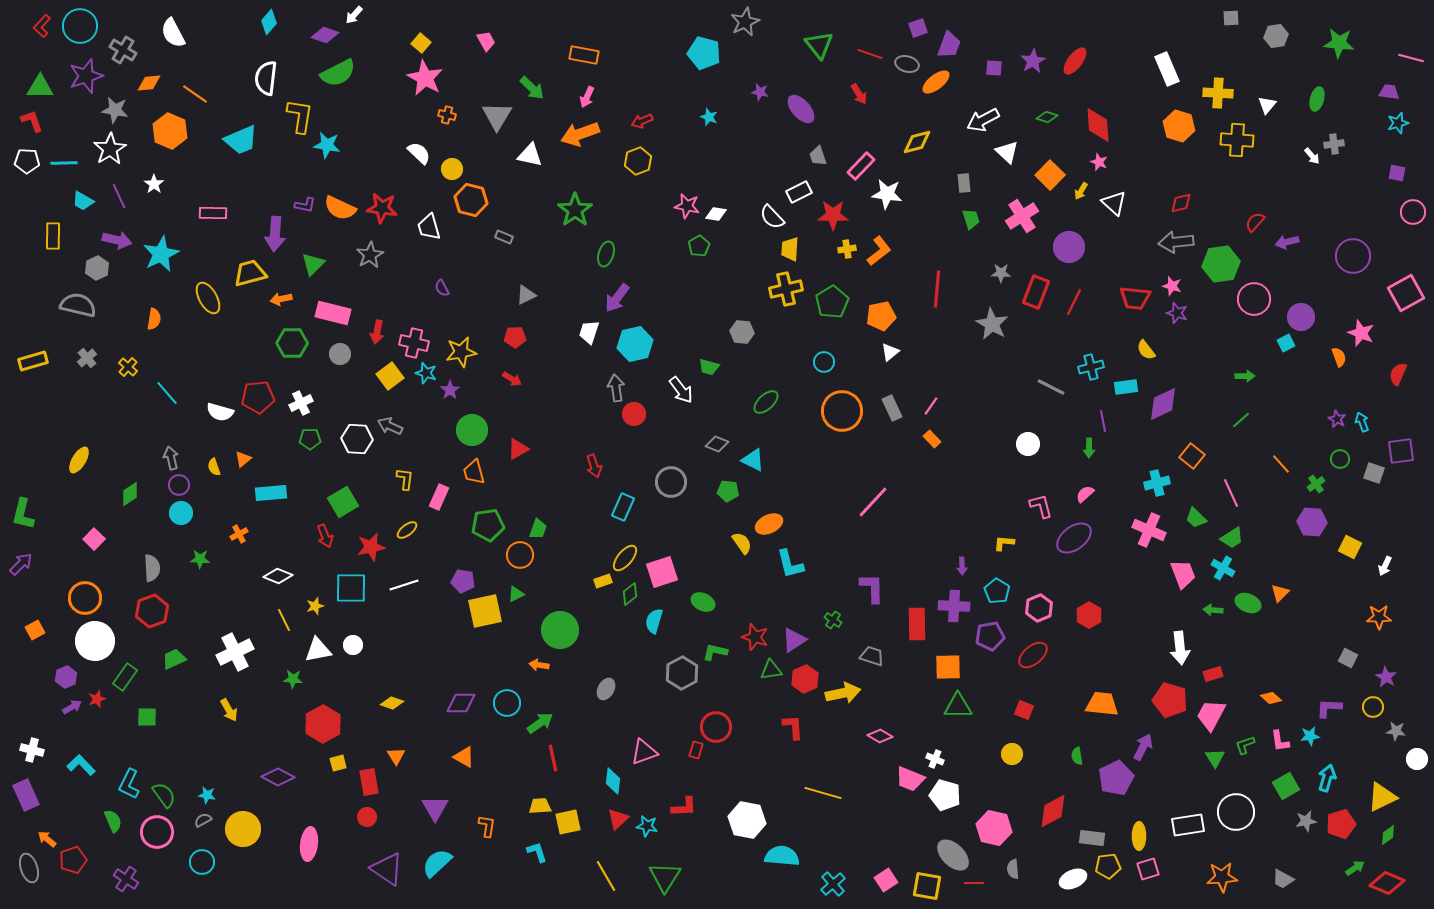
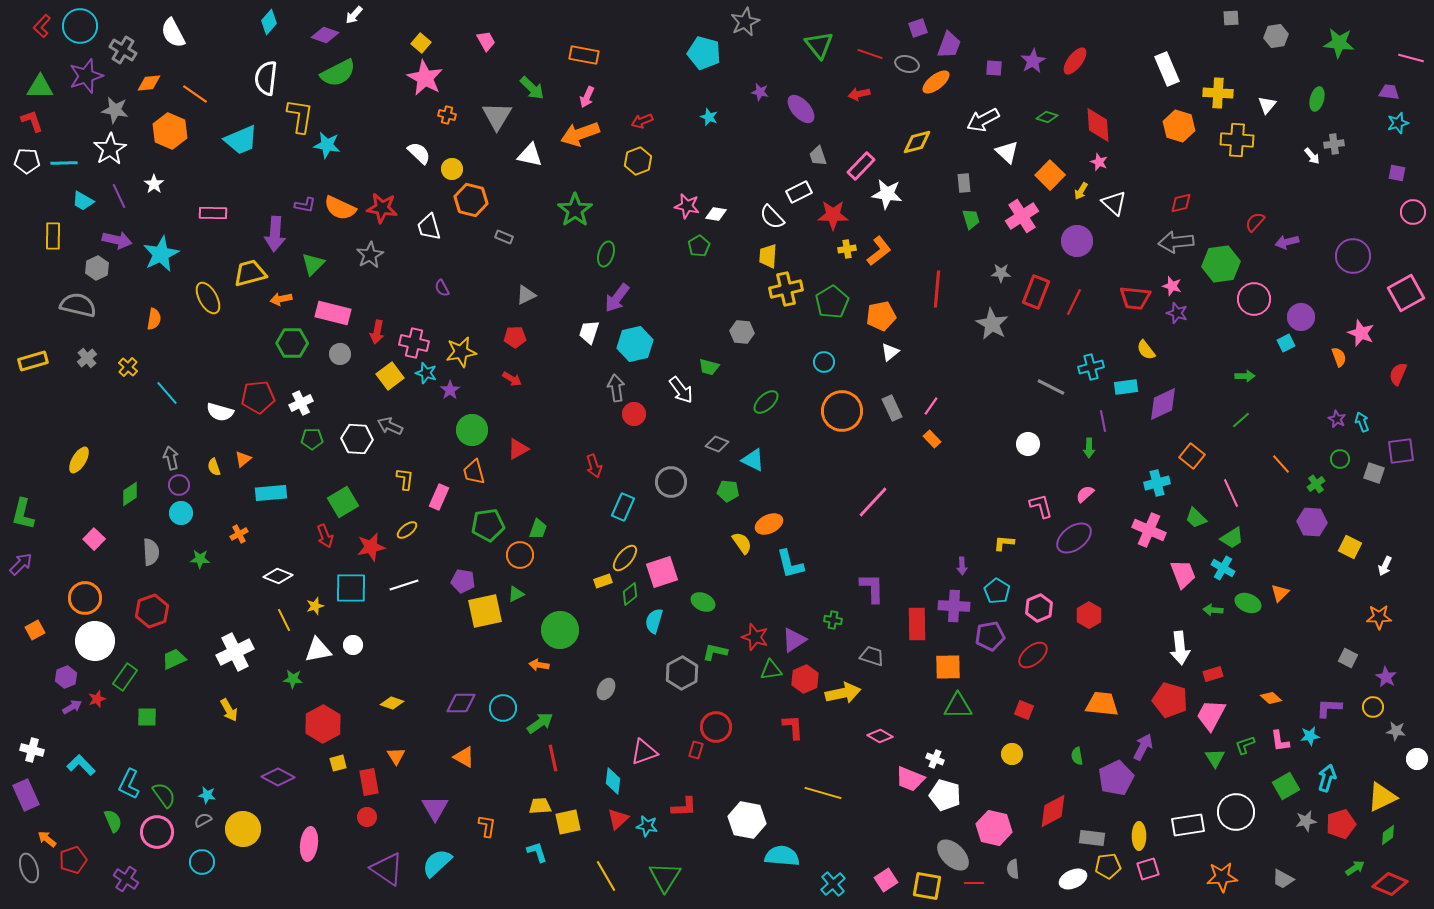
red arrow at (859, 94): rotated 110 degrees clockwise
purple circle at (1069, 247): moved 8 px right, 6 px up
yellow trapezoid at (790, 249): moved 22 px left, 7 px down
green pentagon at (310, 439): moved 2 px right
gray semicircle at (152, 568): moved 1 px left, 16 px up
green cross at (833, 620): rotated 24 degrees counterclockwise
cyan circle at (507, 703): moved 4 px left, 5 px down
red diamond at (1387, 883): moved 3 px right, 1 px down
